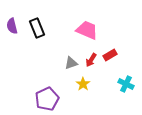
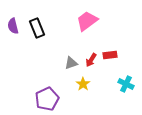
purple semicircle: moved 1 px right
pink trapezoid: moved 9 px up; rotated 60 degrees counterclockwise
red rectangle: rotated 24 degrees clockwise
